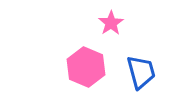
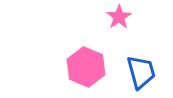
pink star: moved 8 px right, 6 px up
